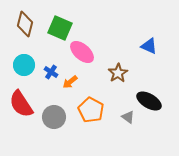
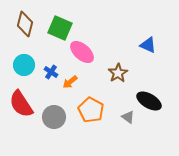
blue triangle: moved 1 px left, 1 px up
